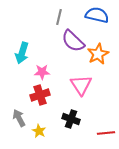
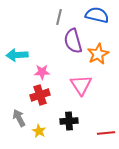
purple semicircle: rotated 30 degrees clockwise
cyan arrow: moved 5 px left, 2 px down; rotated 70 degrees clockwise
black cross: moved 2 px left, 2 px down; rotated 24 degrees counterclockwise
